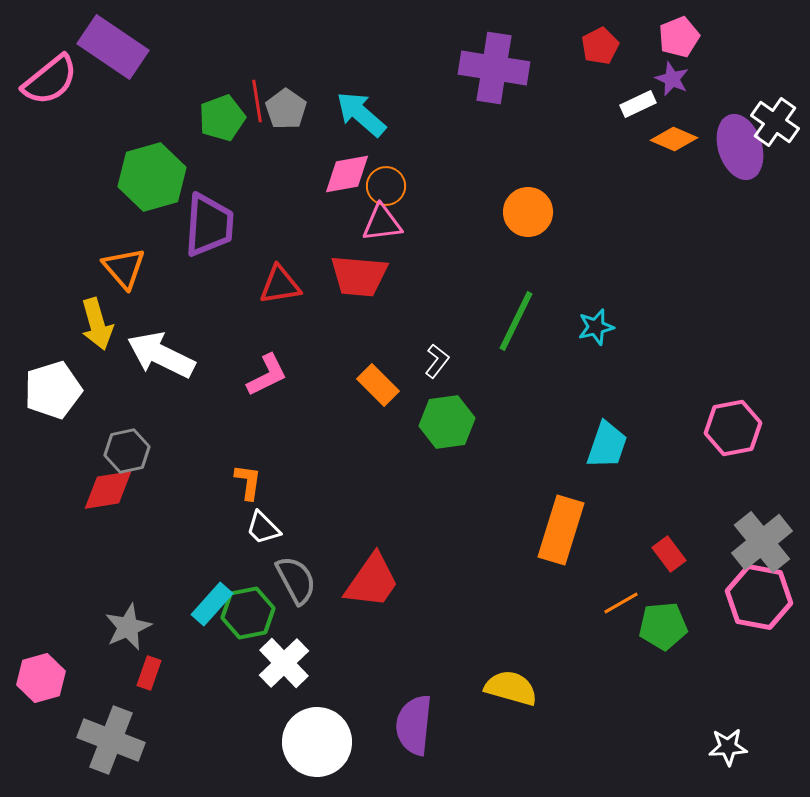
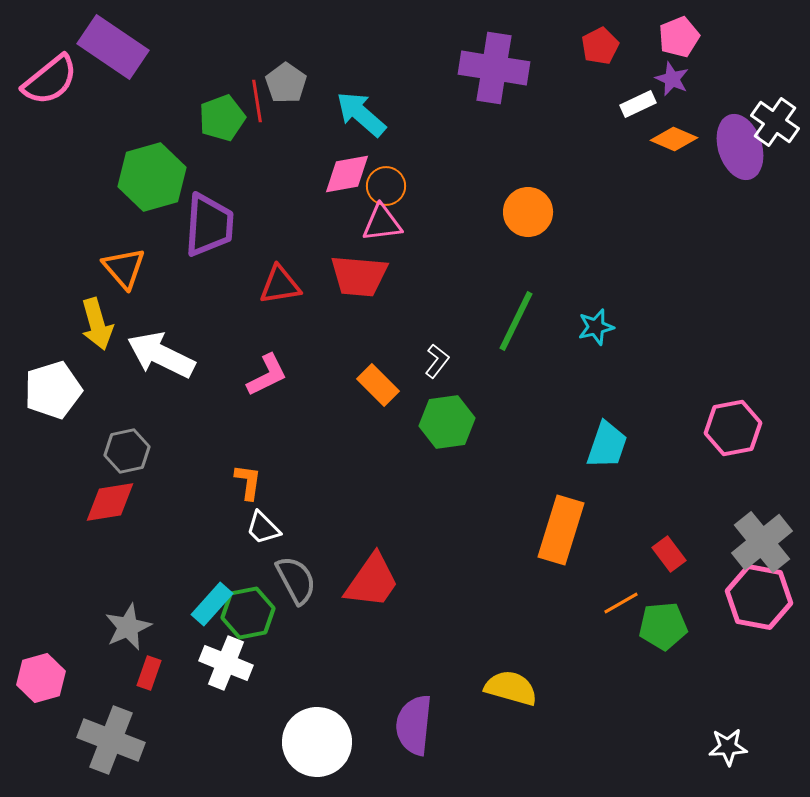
gray pentagon at (286, 109): moved 26 px up
red diamond at (108, 490): moved 2 px right, 12 px down
white cross at (284, 663): moved 58 px left; rotated 24 degrees counterclockwise
